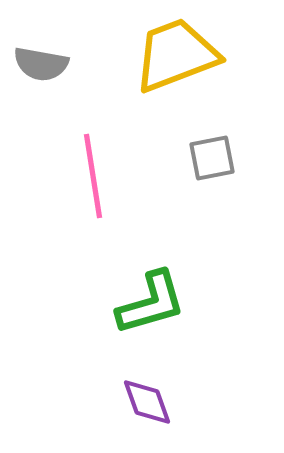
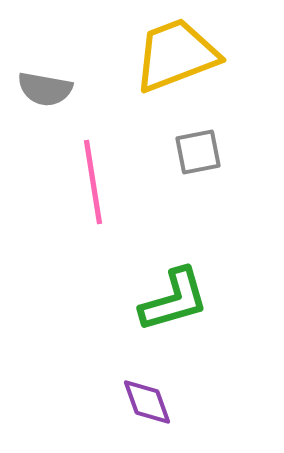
gray semicircle: moved 4 px right, 25 px down
gray square: moved 14 px left, 6 px up
pink line: moved 6 px down
green L-shape: moved 23 px right, 3 px up
